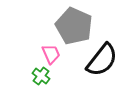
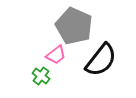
pink trapezoid: moved 5 px right, 1 px down; rotated 75 degrees clockwise
black semicircle: moved 1 px left
